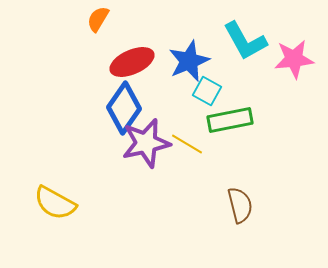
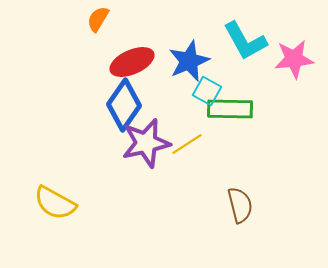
blue diamond: moved 3 px up
green rectangle: moved 11 px up; rotated 12 degrees clockwise
yellow line: rotated 64 degrees counterclockwise
